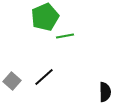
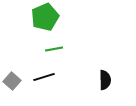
green line: moved 11 px left, 13 px down
black line: rotated 25 degrees clockwise
black semicircle: moved 12 px up
